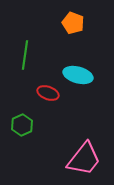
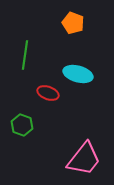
cyan ellipse: moved 1 px up
green hexagon: rotated 15 degrees counterclockwise
